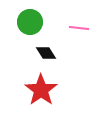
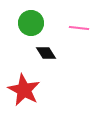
green circle: moved 1 px right, 1 px down
red star: moved 17 px left; rotated 8 degrees counterclockwise
